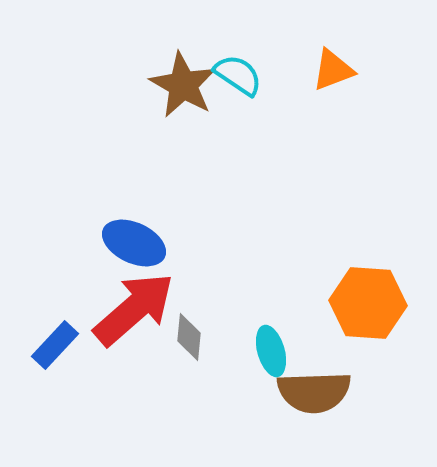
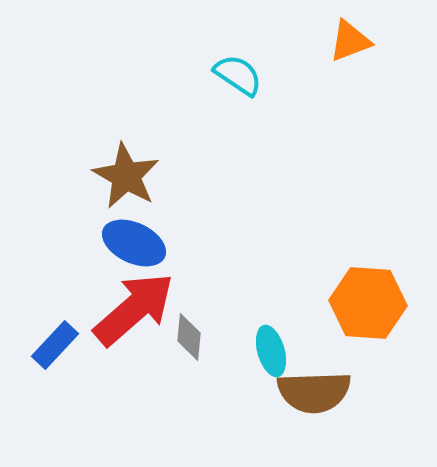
orange triangle: moved 17 px right, 29 px up
brown star: moved 57 px left, 91 px down
